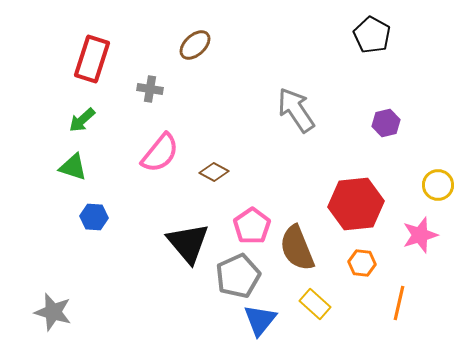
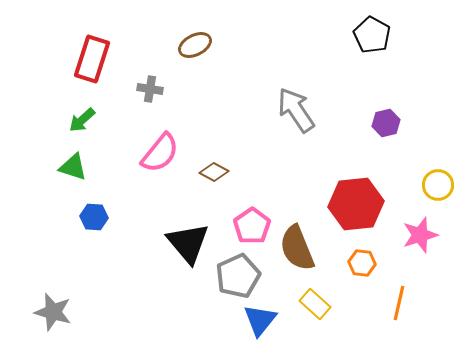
brown ellipse: rotated 16 degrees clockwise
